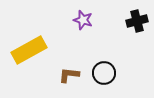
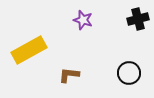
black cross: moved 1 px right, 2 px up
black circle: moved 25 px right
